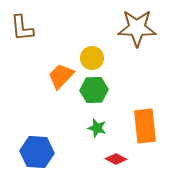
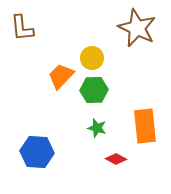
brown star: rotated 24 degrees clockwise
